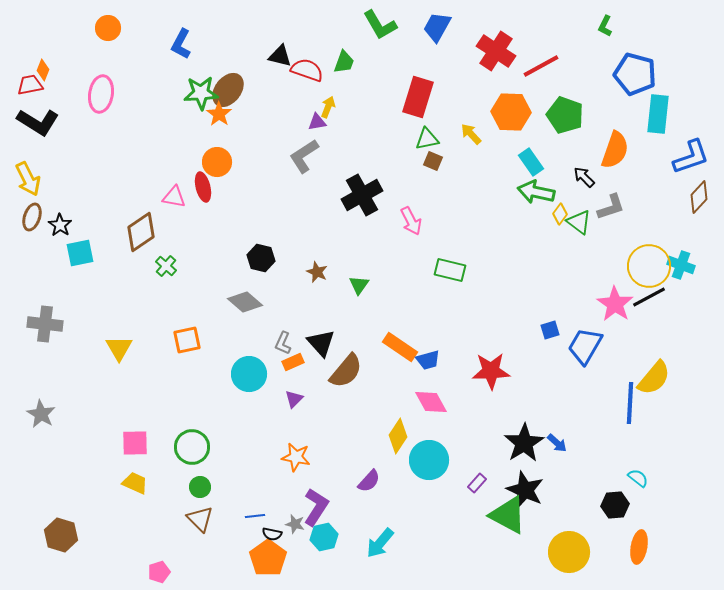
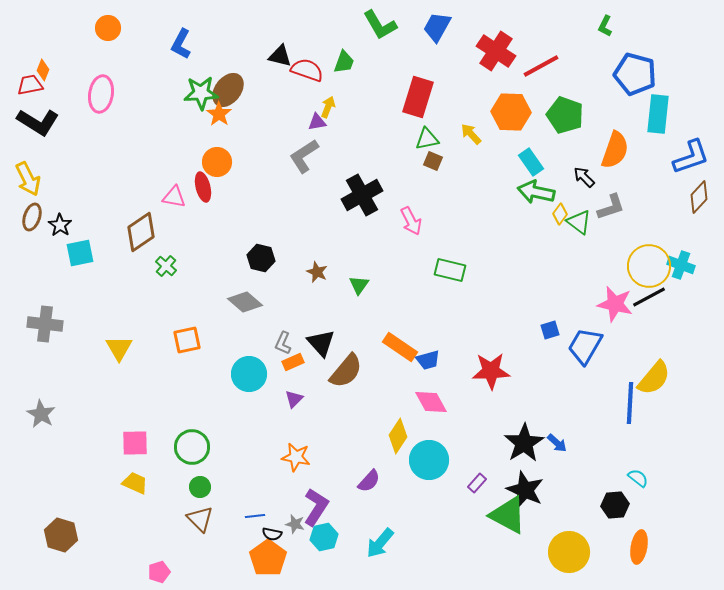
pink star at (615, 304): rotated 21 degrees counterclockwise
